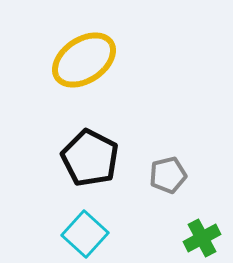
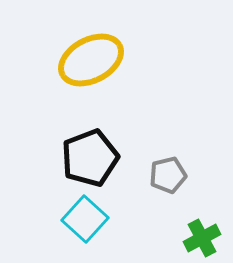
yellow ellipse: moved 7 px right; rotated 6 degrees clockwise
black pentagon: rotated 24 degrees clockwise
cyan square: moved 15 px up
